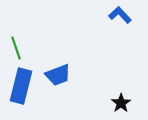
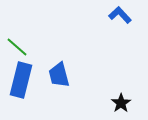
green line: moved 1 px right, 1 px up; rotated 30 degrees counterclockwise
blue trapezoid: moved 1 px right; rotated 96 degrees clockwise
blue rectangle: moved 6 px up
